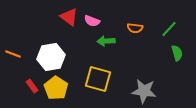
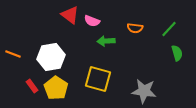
red triangle: moved 1 px right, 2 px up
